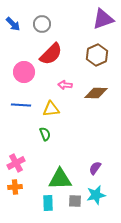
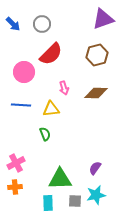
brown hexagon: rotated 10 degrees clockwise
pink arrow: moved 1 px left, 3 px down; rotated 112 degrees counterclockwise
